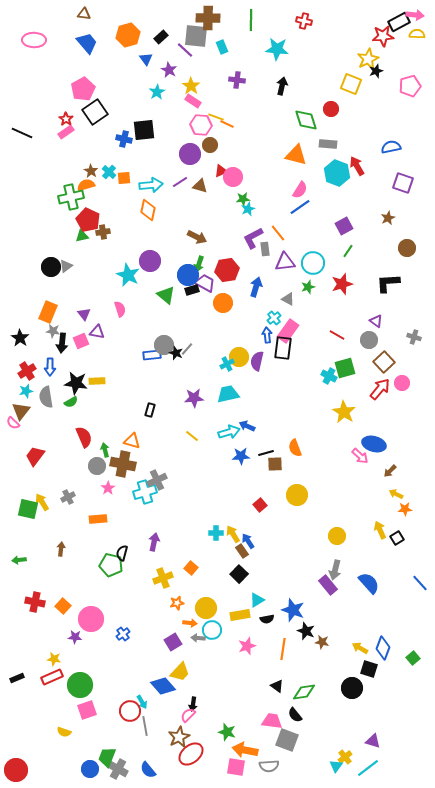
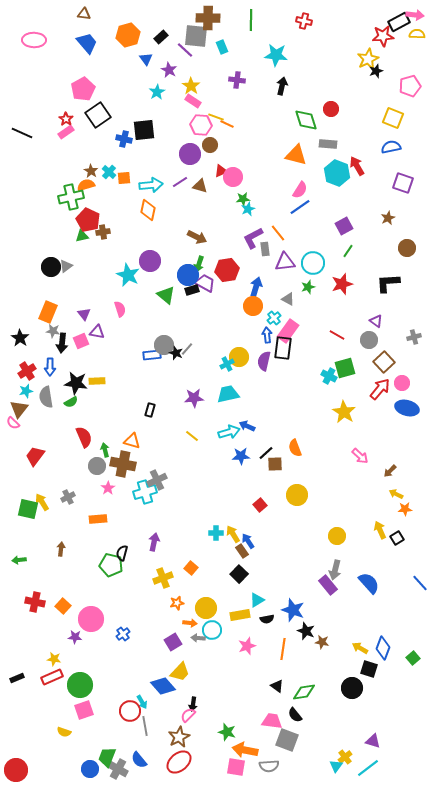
cyan star at (277, 49): moved 1 px left, 6 px down
yellow square at (351, 84): moved 42 px right, 34 px down
black square at (95, 112): moved 3 px right, 3 px down
orange circle at (223, 303): moved 30 px right, 3 px down
gray cross at (414, 337): rotated 32 degrees counterclockwise
purple semicircle at (257, 361): moved 7 px right
brown triangle at (21, 411): moved 2 px left, 2 px up
blue ellipse at (374, 444): moved 33 px right, 36 px up
black line at (266, 453): rotated 28 degrees counterclockwise
pink square at (87, 710): moved 3 px left
red ellipse at (191, 754): moved 12 px left, 8 px down
blue semicircle at (148, 770): moved 9 px left, 10 px up
